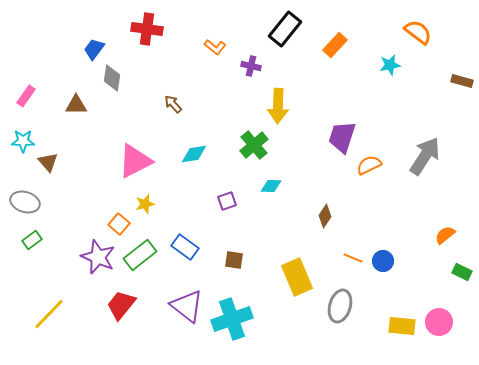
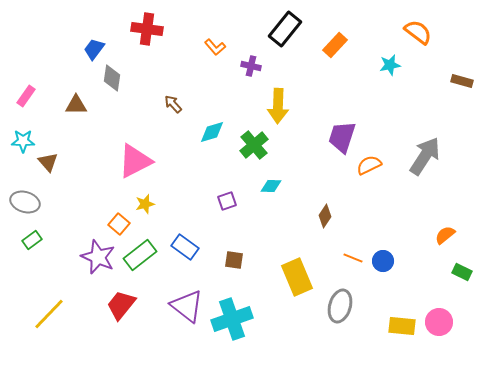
orange L-shape at (215, 47): rotated 10 degrees clockwise
cyan diamond at (194, 154): moved 18 px right, 22 px up; rotated 8 degrees counterclockwise
